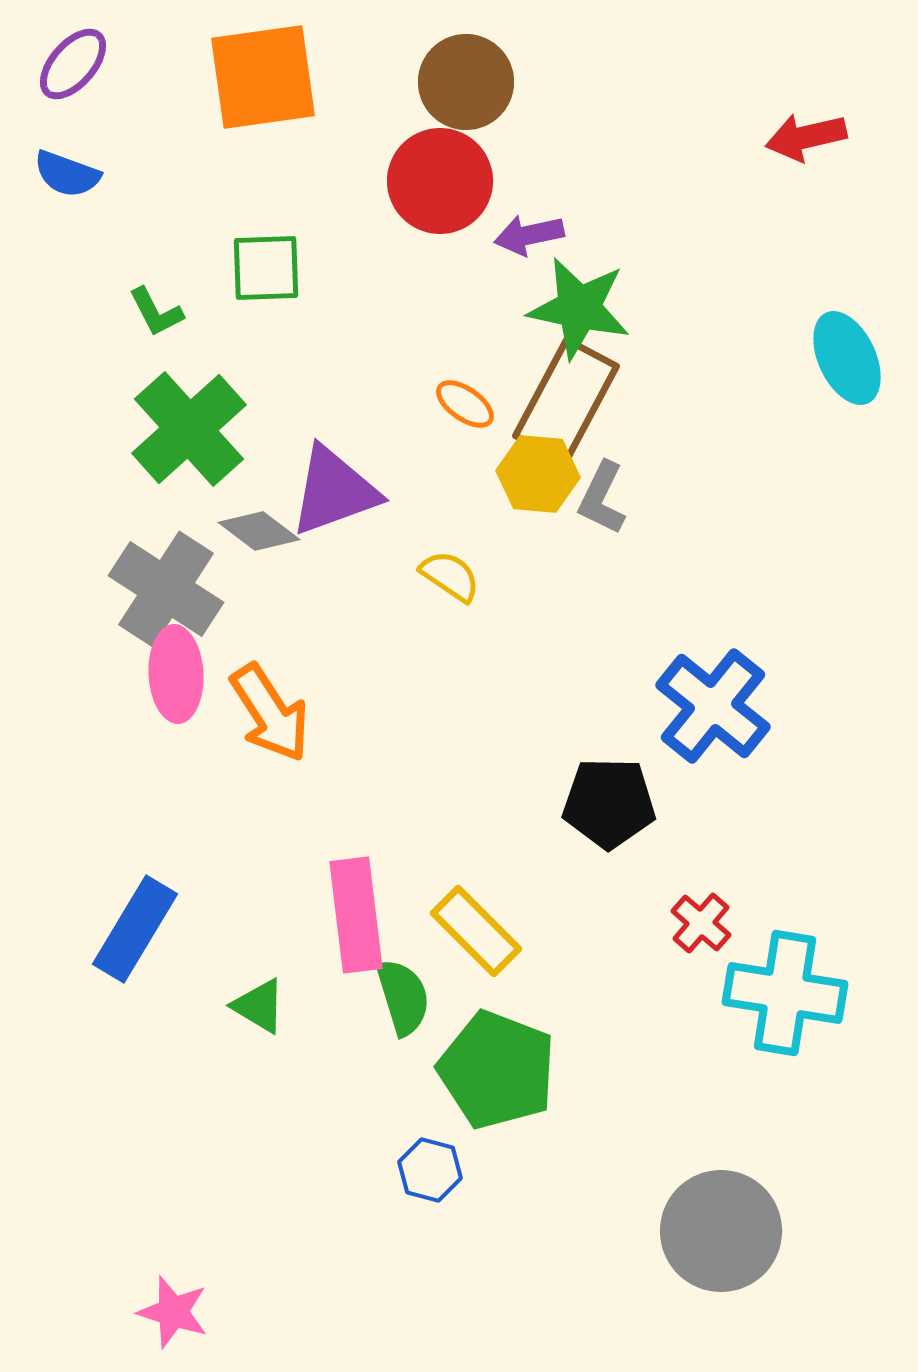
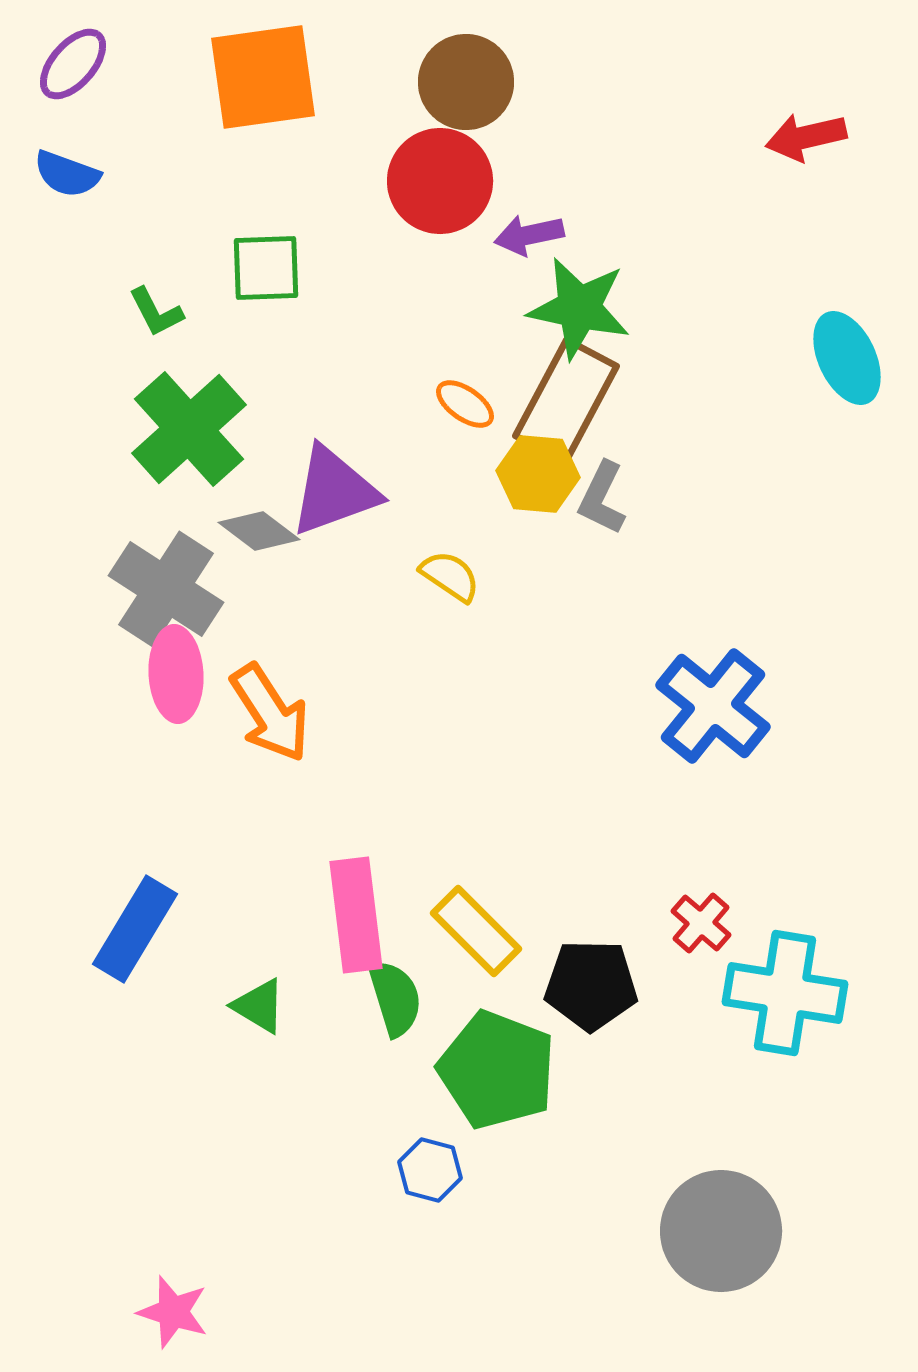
black pentagon: moved 18 px left, 182 px down
green semicircle: moved 8 px left, 1 px down
